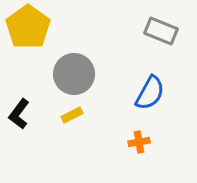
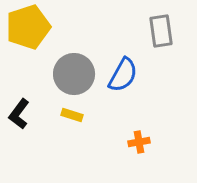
yellow pentagon: rotated 18 degrees clockwise
gray rectangle: rotated 60 degrees clockwise
blue semicircle: moved 27 px left, 18 px up
yellow rectangle: rotated 45 degrees clockwise
